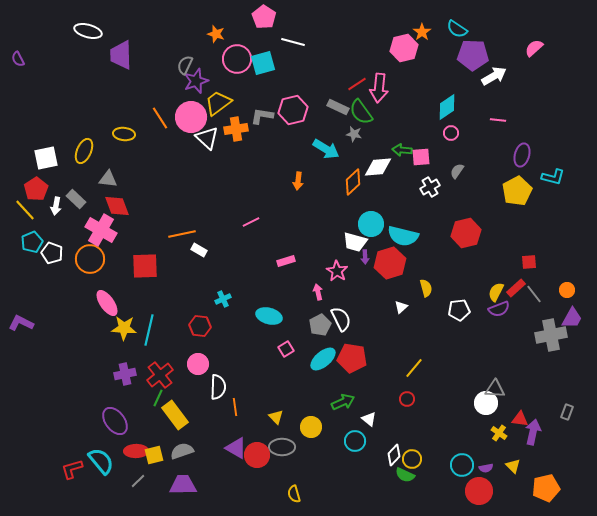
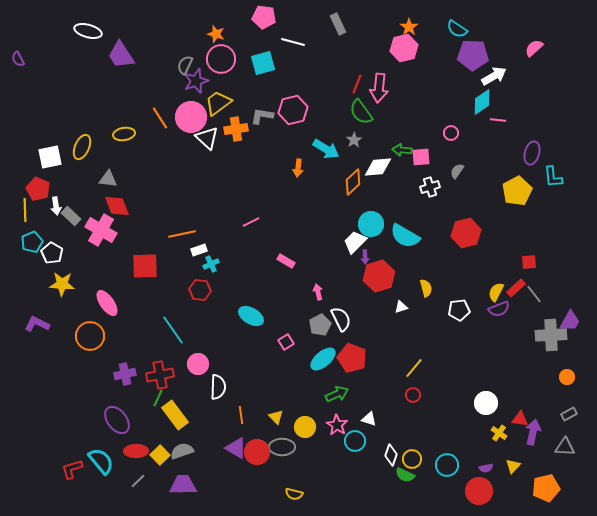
pink pentagon at (264, 17): rotated 25 degrees counterclockwise
orange star at (422, 32): moved 13 px left, 5 px up
purple trapezoid at (121, 55): rotated 32 degrees counterclockwise
pink circle at (237, 59): moved 16 px left
red line at (357, 84): rotated 36 degrees counterclockwise
gray rectangle at (338, 107): moved 83 px up; rotated 40 degrees clockwise
cyan diamond at (447, 107): moved 35 px right, 5 px up
yellow ellipse at (124, 134): rotated 15 degrees counterclockwise
gray star at (354, 134): moved 6 px down; rotated 28 degrees clockwise
yellow ellipse at (84, 151): moved 2 px left, 4 px up
purple ellipse at (522, 155): moved 10 px right, 2 px up
white square at (46, 158): moved 4 px right, 1 px up
cyan L-shape at (553, 177): rotated 70 degrees clockwise
orange arrow at (298, 181): moved 13 px up
white cross at (430, 187): rotated 12 degrees clockwise
red pentagon at (36, 189): moved 2 px right; rotated 15 degrees counterclockwise
gray rectangle at (76, 199): moved 5 px left, 17 px down
white arrow at (56, 206): rotated 18 degrees counterclockwise
yellow line at (25, 210): rotated 40 degrees clockwise
cyan semicircle at (403, 236): moved 2 px right; rotated 16 degrees clockwise
white trapezoid at (355, 242): rotated 120 degrees clockwise
white rectangle at (199, 250): rotated 49 degrees counterclockwise
white pentagon at (52, 253): rotated 10 degrees clockwise
orange circle at (90, 259): moved 77 px down
pink rectangle at (286, 261): rotated 48 degrees clockwise
red hexagon at (390, 263): moved 11 px left, 13 px down
pink star at (337, 271): moved 154 px down
orange circle at (567, 290): moved 87 px down
cyan cross at (223, 299): moved 12 px left, 35 px up
white triangle at (401, 307): rotated 24 degrees clockwise
cyan ellipse at (269, 316): moved 18 px left; rotated 15 degrees clockwise
purple trapezoid at (572, 318): moved 2 px left, 3 px down
purple L-shape at (21, 323): moved 16 px right, 1 px down
red hexagon at (200, 326): moved 36 px up
yellow star at (124, 328): moved 62 px left, 44 px up
cyan line at (149, 330): moved 24 px right; rotated 48 degrees counterclockwise
gray cross at (551, 335): rotated 8 degrees clockwise
pink square at (286, 349): moved 7 px up
red pentagon at (352, 358): rotated 12 degrees clockwise
red cross at (160, 375): rotated 28 degrees clockwise
gray triangle at (495, 389): moved 70 px right, 58 px down
red circle at (407, 399): moved 6 px right, 4 px up
green arrow at (343, 402): moved 6 px left, 8 px up
orange line at (235, 407): moved 6 px right, 8 px down
gray rectangle at (567, 412): moved 2 px right, 2 px down; rotated 42 degrees clockwise
white triangle at (369, 419): rotated 21 degrees counterclockwise
purple ellipse at (115, 421): moved 2 px right, 1 px up
yellow circle at (311, 427): moved 6 px left
yellow square at (154, 455): moved 6 px right; rotated 30 degrees counterclockwise
red circle at (257, 455): moved 3 px up
white diamond at (394, 455): moved 3 px left; rotated 25 degrees counterclockwise
cyan circle at (462, 465): moved 15 px left
yellow triangle at (513, 466): rotated 28 degrees clockwise
yellow semicircle at (294, 494): rotated 60 degrees counterclockwise
